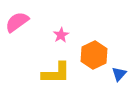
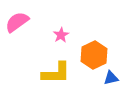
blue triangle: moved 8 px left, 4 px down; rotated 35 degrees clockwise
